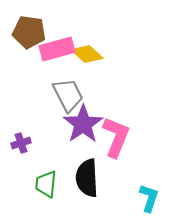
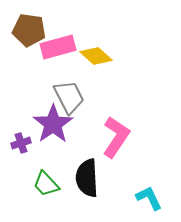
brown pentagon: moved 2 px up
pink rectangle: moved 1 px right, 2 px up
yellow diamond: moved 9 px right, 2 px down
gray trapezoid: moved 1 px right, 2 px down
purple star: moved 30 px left
pink L-shape: rotated 12 degrees clockwise
green trapezoid: rotated 48 degrees counterclockwise
cyan L-shape: rotated 44 degrees counterclockwise
